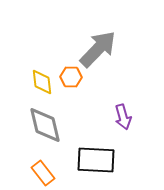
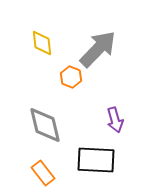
orange hexagon: rotated 20 degrees clockwise
yellow diamond: moved 39 px up
purple arrow: moved 8 px left, 3 px down
